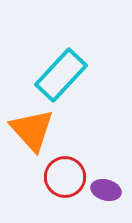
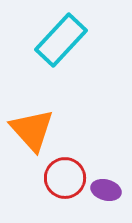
cyan rectangle: moved 35 px up
red circle: moved 1 px down
